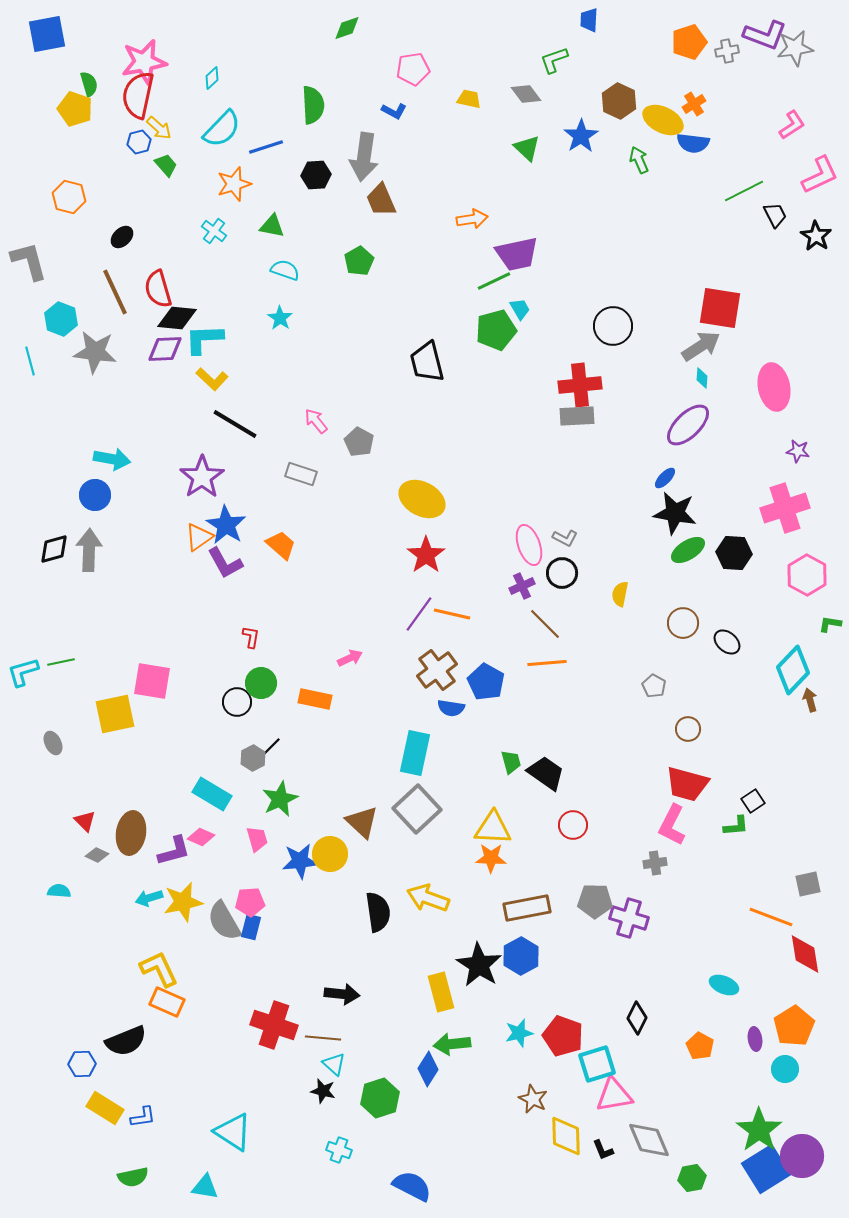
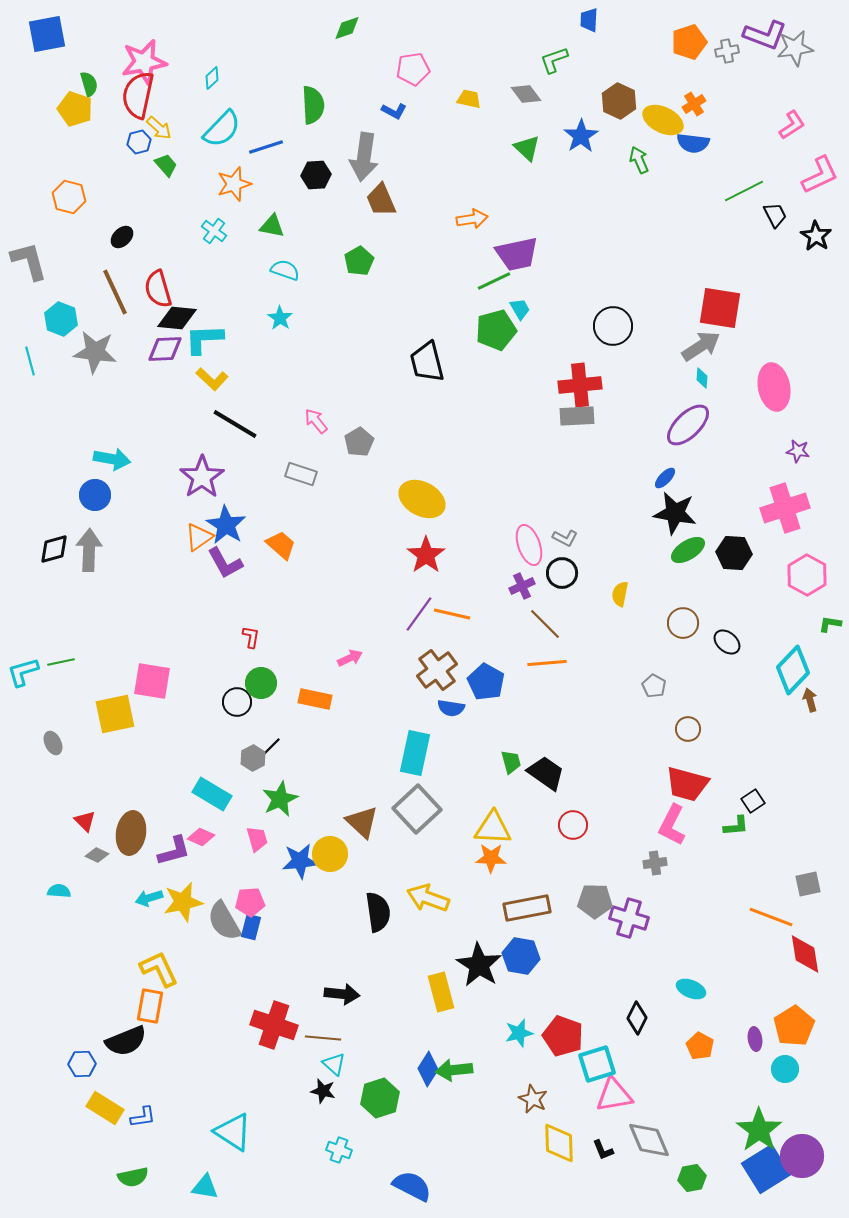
gray pentagon at (359, 442): rotated 12 degrees clockwise
blue hexagon at (521, 956): rotated 21 degrees counterclockwise
cyan ellipse at (724, 985): moved 33 px left, 4 px down
orange rectangle at (167, 1002): moved 17 px left, 4 px down; rotated 76 degrees clockwise
green arrow at (452, 1044): moved 2 px right, 26 px down
yellow diamond at (566, 1136): moved 7 px left, 7 px down
